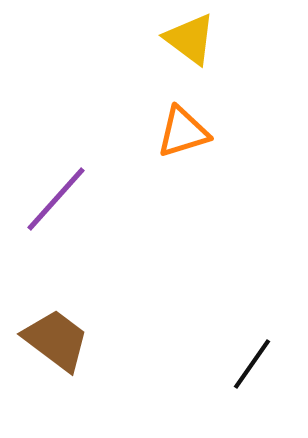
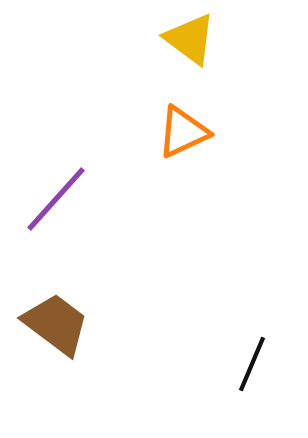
orange triangle: rotated 8 degrees counterclockwise
brown trapezoid: moved 16 px up
black line: rotated 12 degrees counterclockwise
